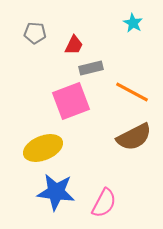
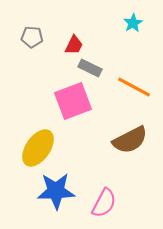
cyan star: rotated 12 degrees clockwise
gray pentagon: moved 3 px left, 4 px down
gray rectangle: moved 1 px left; rotated 40 degrees clockwise
orange line: moved 2 px right, 5 px up
pink square: moved 2 px right
brown semicircle: moved 4 px left, 3 px down
yellow ellipse: moved 5 px left; rotated 33 degrees counterclockwise
blue star: moved 1 px up; rotated 9 degrees counterclockwise
